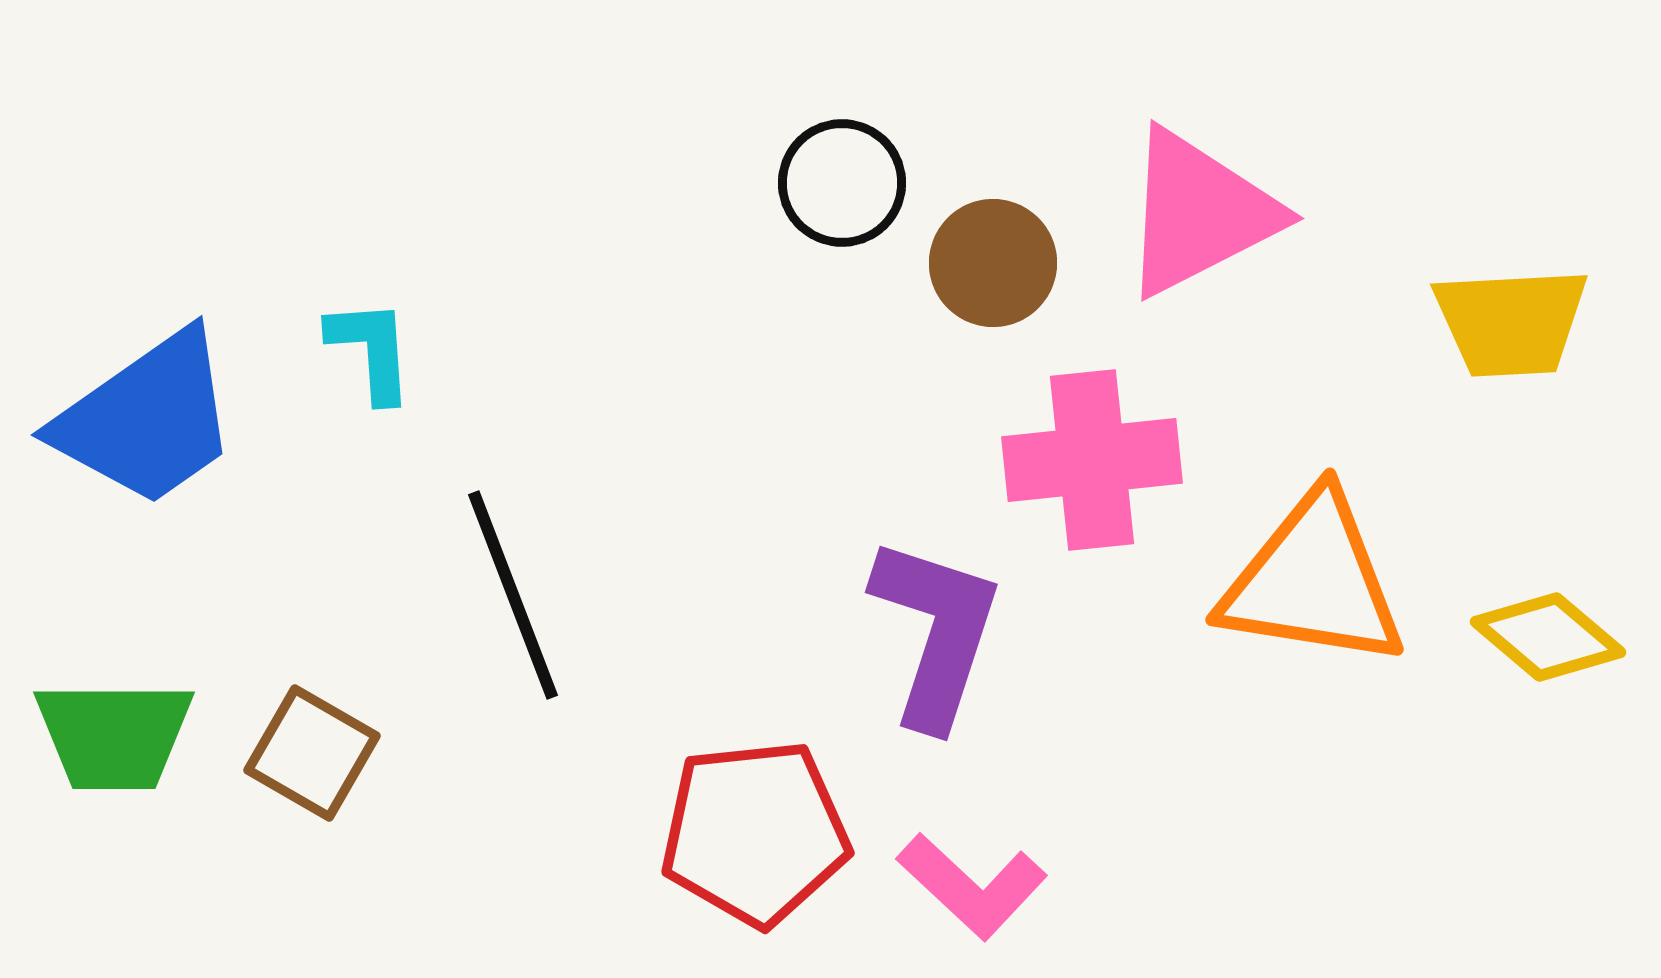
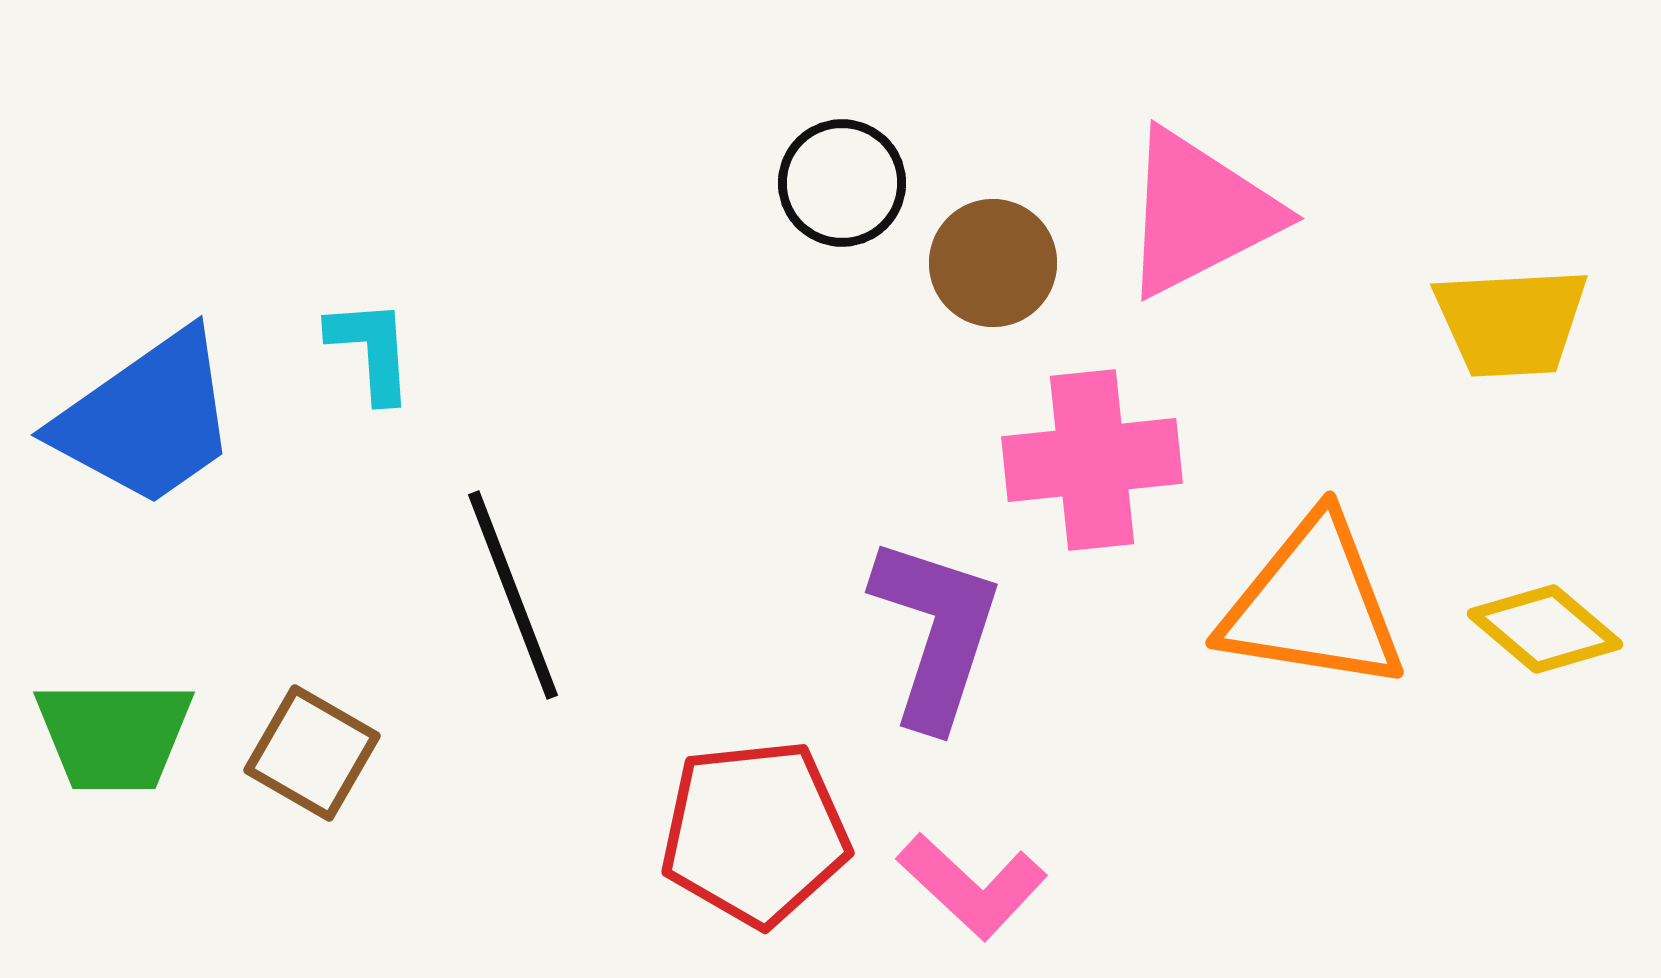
orange triangle: moved 23 px down
yellow diamond: moved 3 px left, 8 px up
